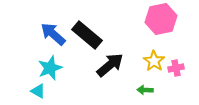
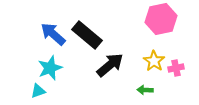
cyan triangle: rotated 49 degrees counterclockwise
